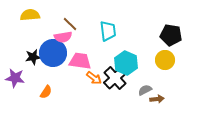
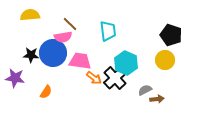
black pentagon: rotated 10 degrees clockwise
black star: moved 2 px left, 2 px up; rotated 14 degrees clockwise
